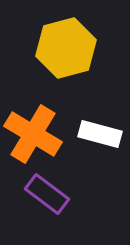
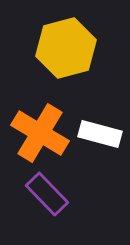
orange cross: moved 7 px right, 1 px up
purple rectangle: rotated 9 degrees clockwise
